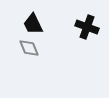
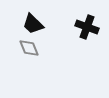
black trapezoid: rotated 20 degrees counterclockwise
